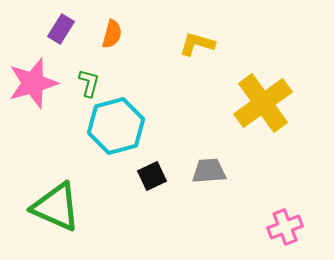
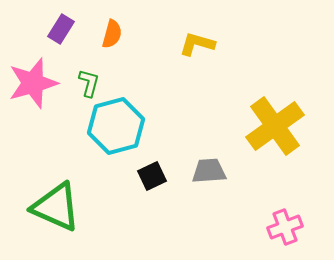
yellow cross: moved 12 px right, 23 px down
